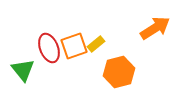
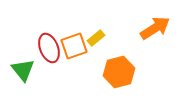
yellow rectangle: moved 6 px up
